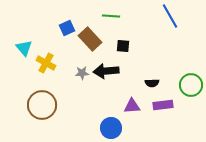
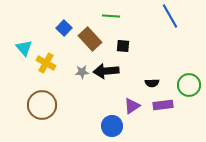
blue square: moved 3 px left; rotated 21 degrees counterclockwise
gray star: moved 1 px up
green circle: moved 2 px left
purple triangle: rotated 30 degrees counterclockwise
blue circle: moved 1 px right, 2 px up
